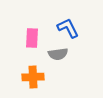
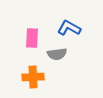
blue L-shape: moved 1 px right; rotated 35 degrees counterclockwise
gray semicircle: moved 1 px left
